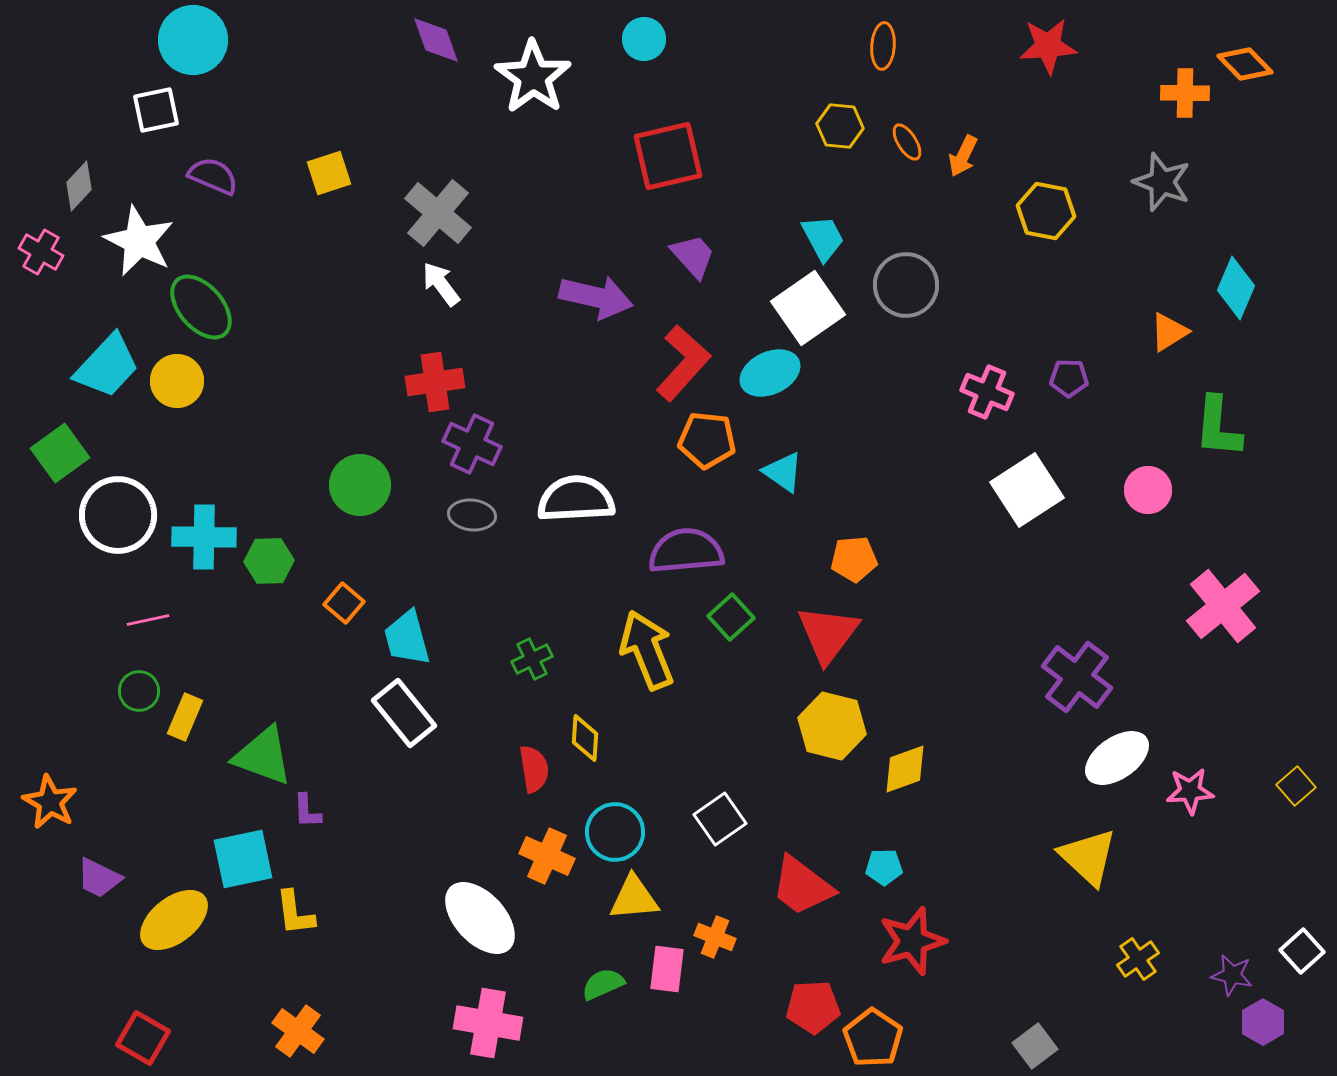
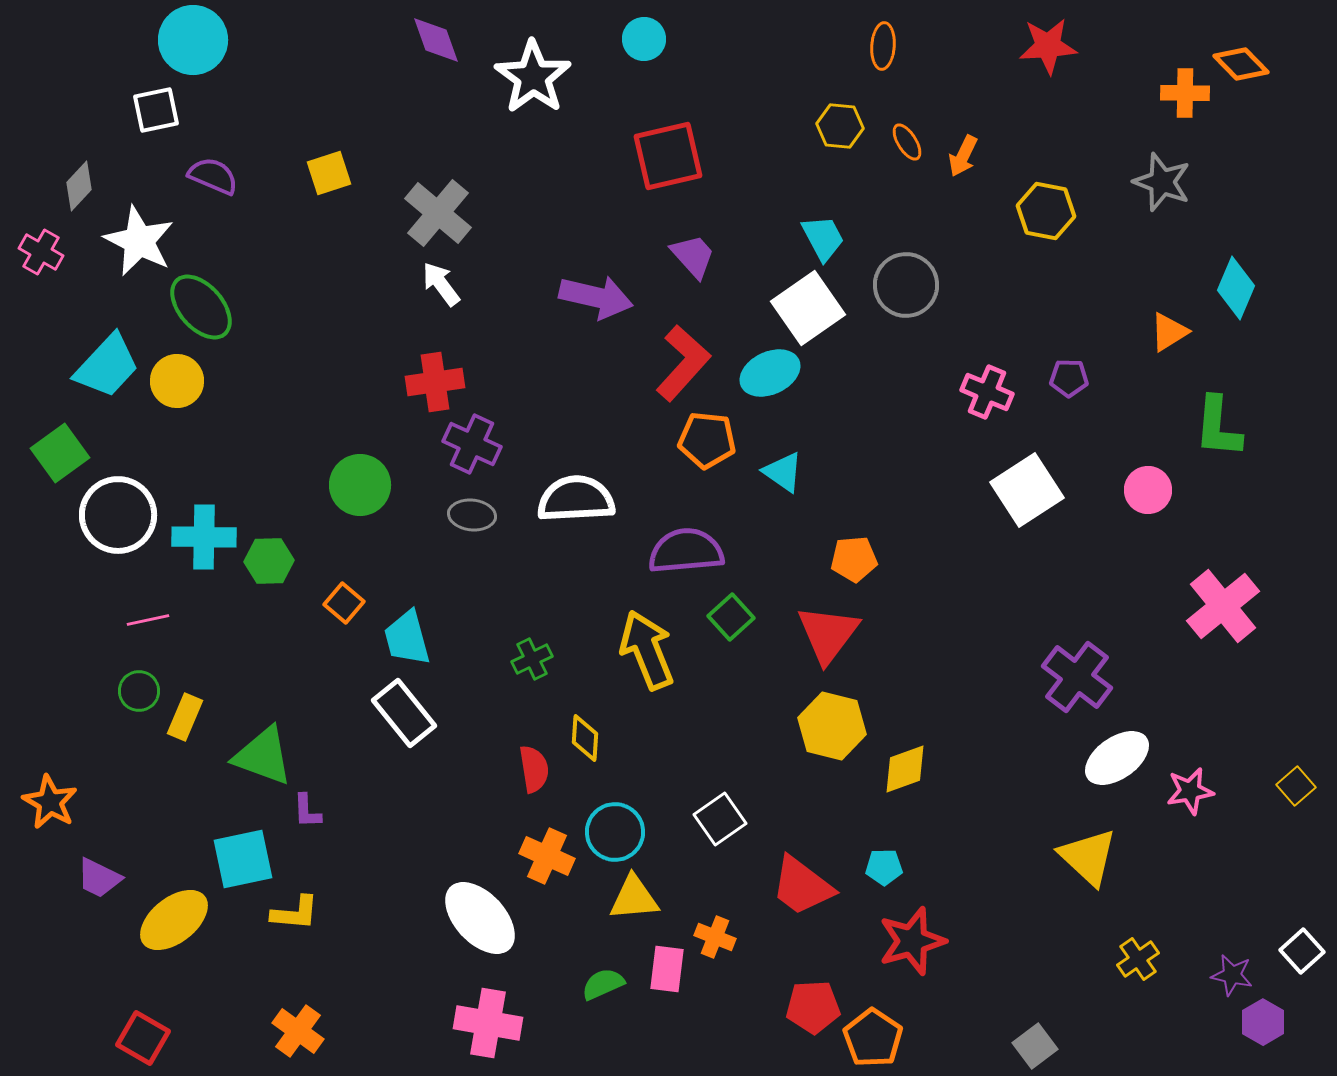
orange diamond at (1245, 64): moved 4 px left
pink star at (1190, 791): rotated 6 degrees counterclockwise
yellow L-shape at (295, 913): rotated 78 degrees counterclockwise
